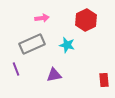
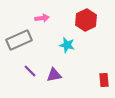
gray rectangle: moved 13 px left, 4 px up
purple line: moved 14 px right, 2 px down; rotated 24 degrees counterclockwise
